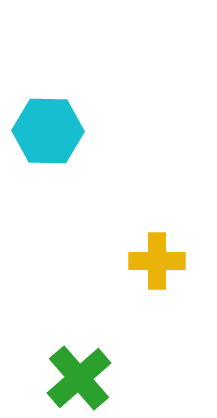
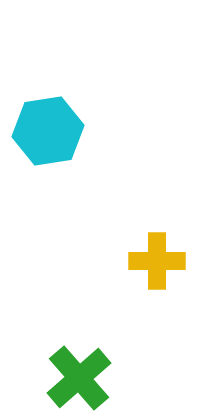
cyan hexagon: rotated 10 degrees counterclockwise
